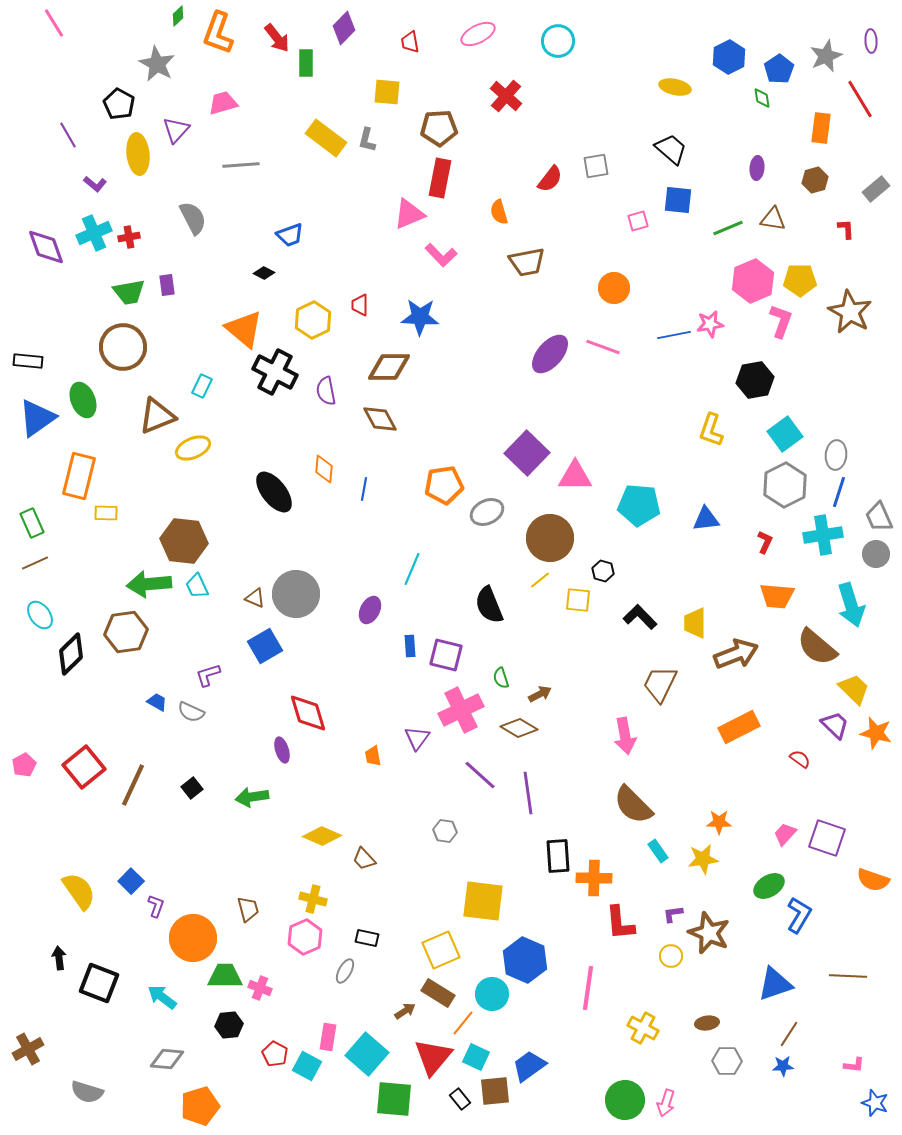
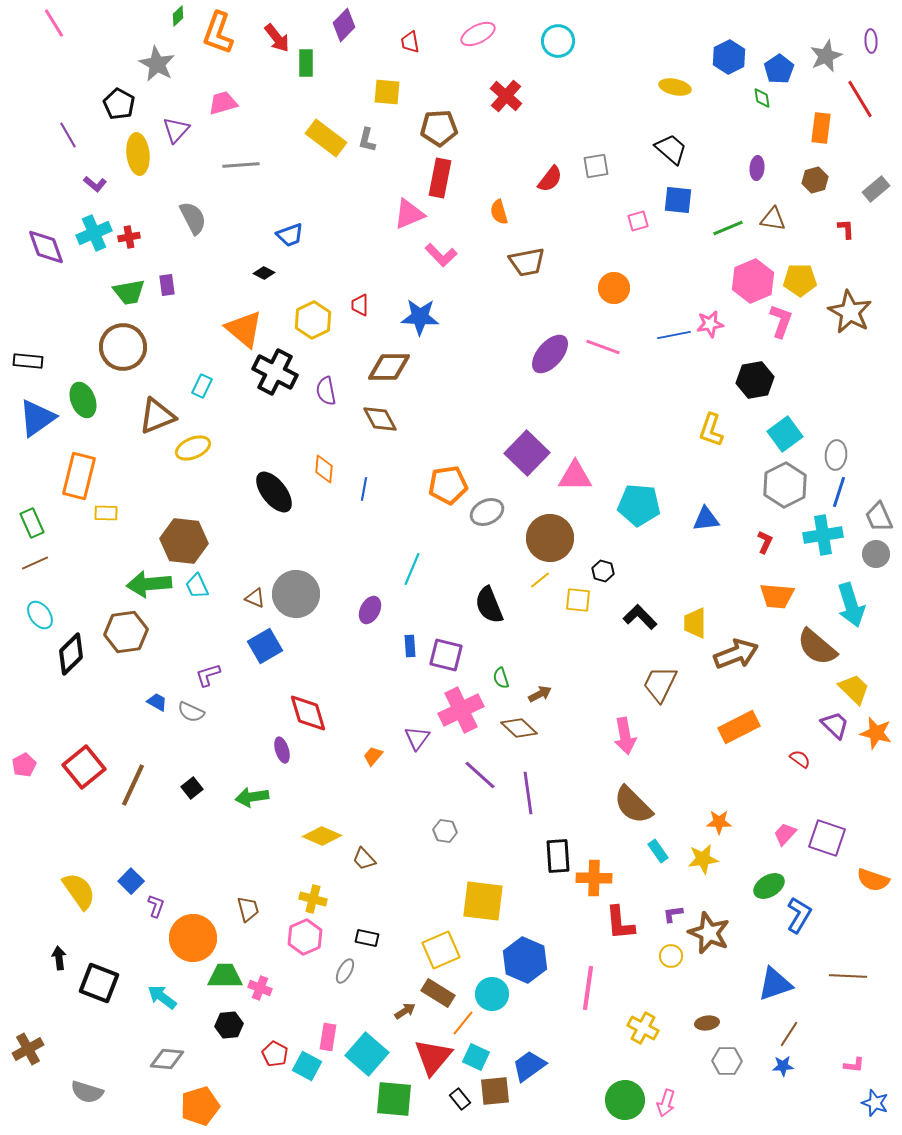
purple diamond at (344, 28): moved 3 px up
orange pentagon at (444, 485): moved 4 px right
brown diamond at (519, 728): rotated 12 degrees clockwise
orange trapezoid at (373, 756): rotated 50 degrees clockwise
